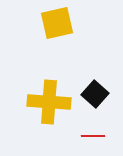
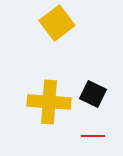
yellow square: rotated 24 degrees counterclockwise
black square: moved 2 px left; rotated 16 degrees counterclockwise
